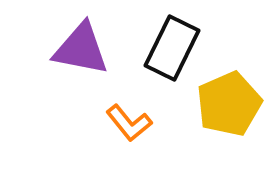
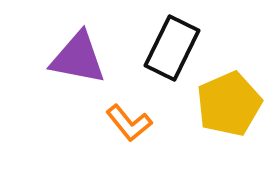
purple triangle: moved 3 px left, 9 px down
